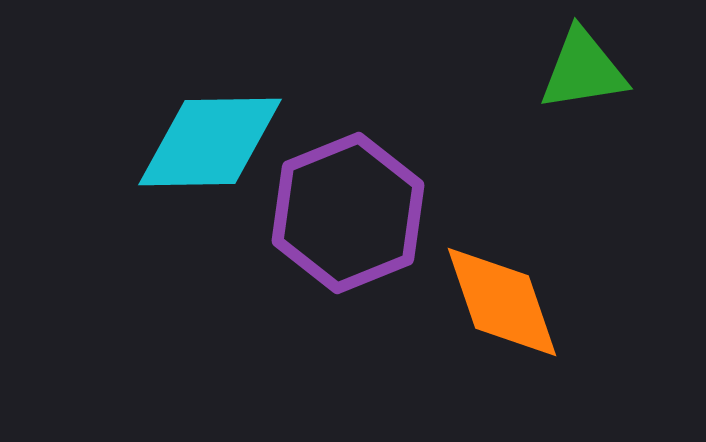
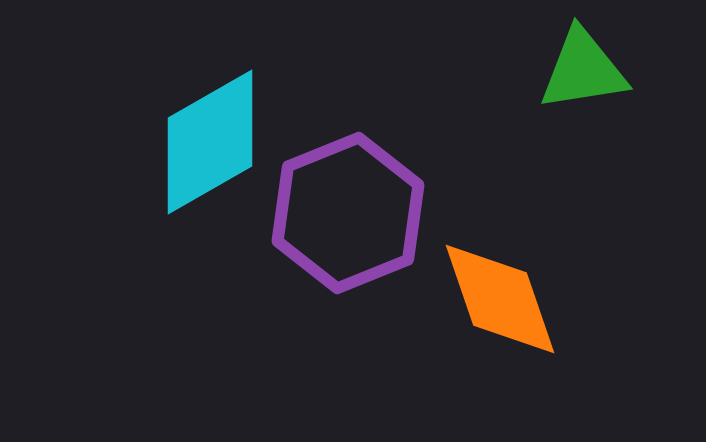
cyan diamond: rotated 29 degrees counterclockwise
orange diamond: moved 2 px left, 3 px up
